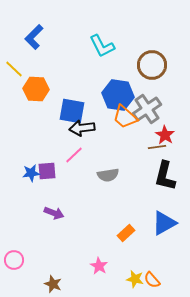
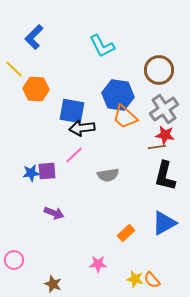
brown circle: moved 7 px right, 5 px down
gray cross: moved 17 px right
red star: rotated 24 degrees counterclockwise
pink star: moved 1 px left, 2 px up; rotated 30 degrees counterclockwise
